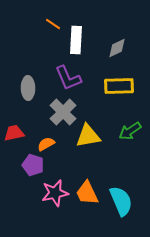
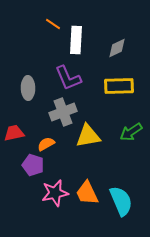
gray cross: rotated 24 degrees clockwise
green arrow: moved 1 px right, 1 px down
